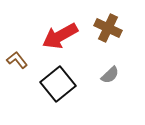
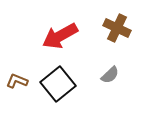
brown cross: moved 9 px right
brown L-shape: moved 21 px down; rotated 30 degrees counterclockwise
